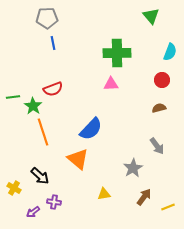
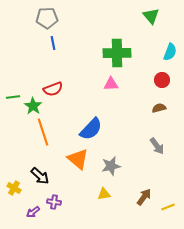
gray star: moved 22 px left, 2 px up; rotated 18 degrees clockwise
